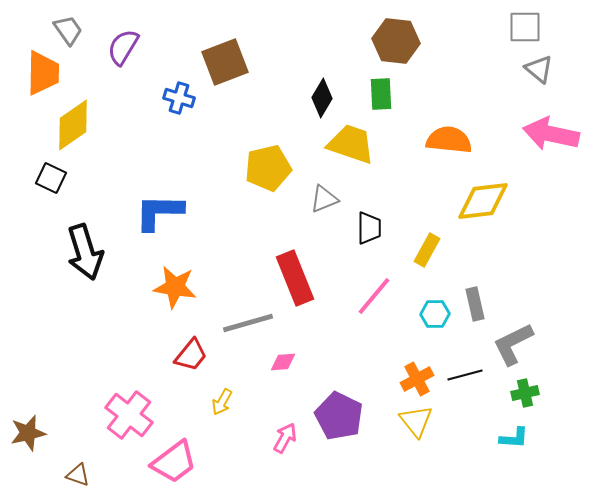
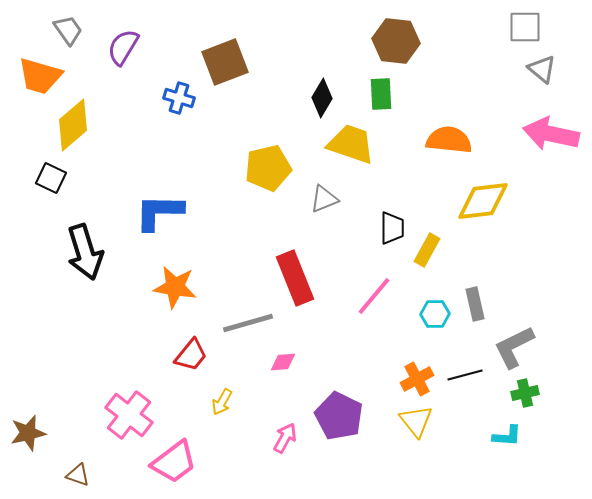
gray triangle at (539, 69): moved 3 px right
orange trapezoid at (43, 73): moved 3 px left, 3 px down; rotated 105 degrees clockwise
yellow diamond at (73, 125): rotated 6 degrees counterclockwise
black trapezoid at (369, 228): moved 23 px right
gray L-shape at (513, 344): moved 1 px right, 3 px down
cyan L-shape at (514, 438): moved 7 px left, 2 px up
